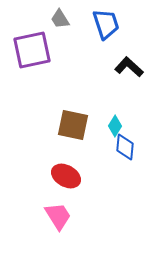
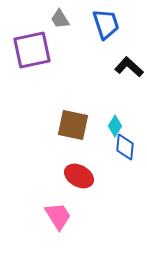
red ellipse: moved 13 px right
